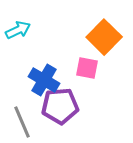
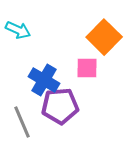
cyan arrow: rotated 50 degrees clockwise
pink square: rotated 10 degrees counterclockwise
